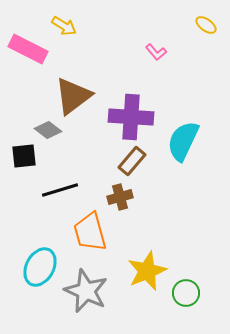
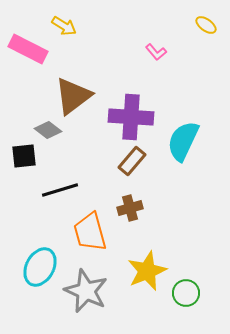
brown cross: moved 10 px right, 11 px down
